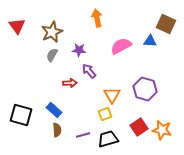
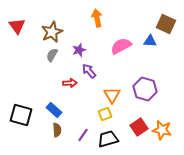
purple star: rotated 24 degrees counterclockwise
purple line: rotated 40 degrees counterclockwise
